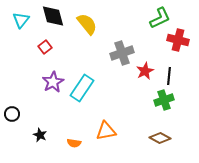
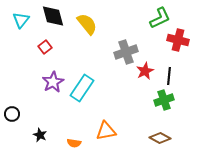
gray cross: moved 4 px right, 1 px up
